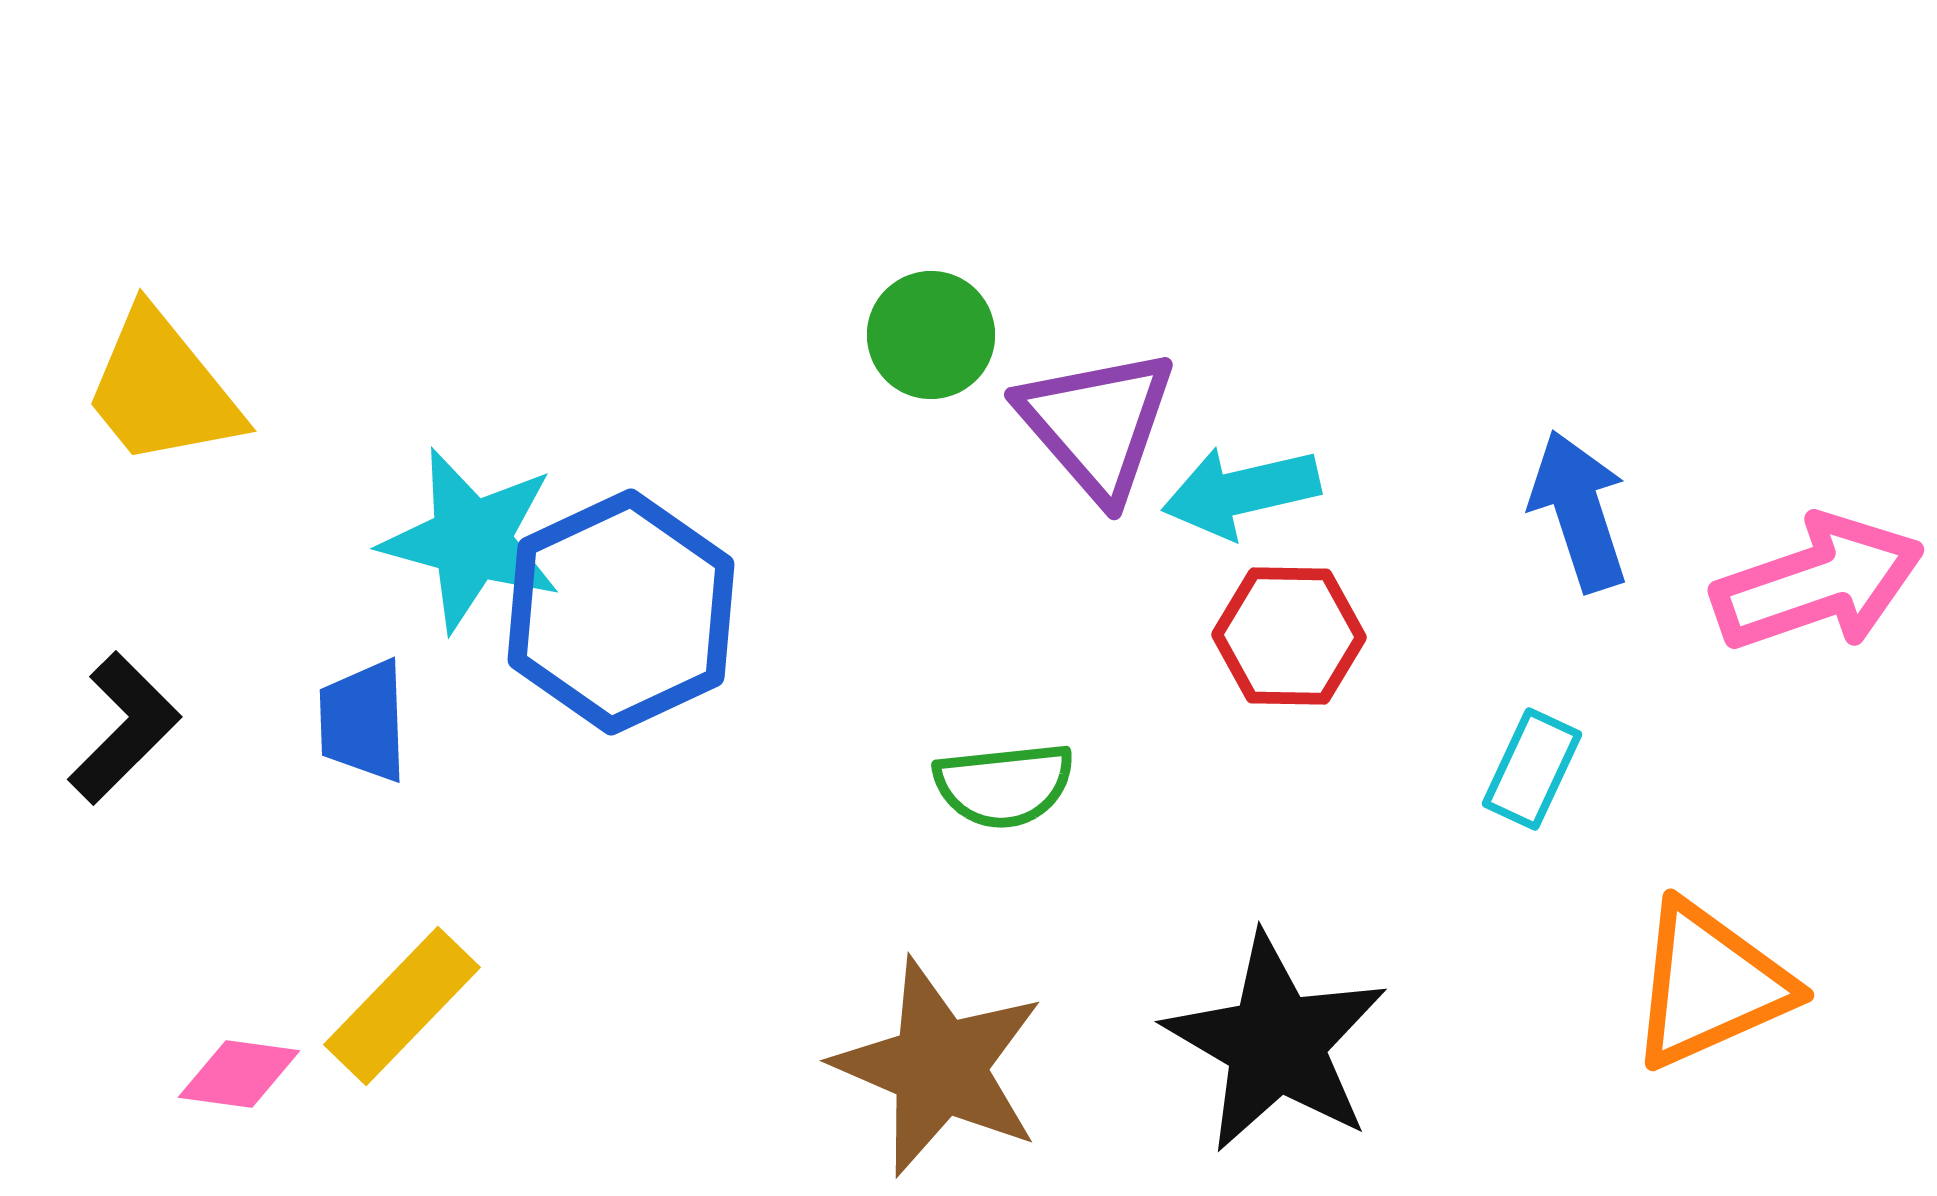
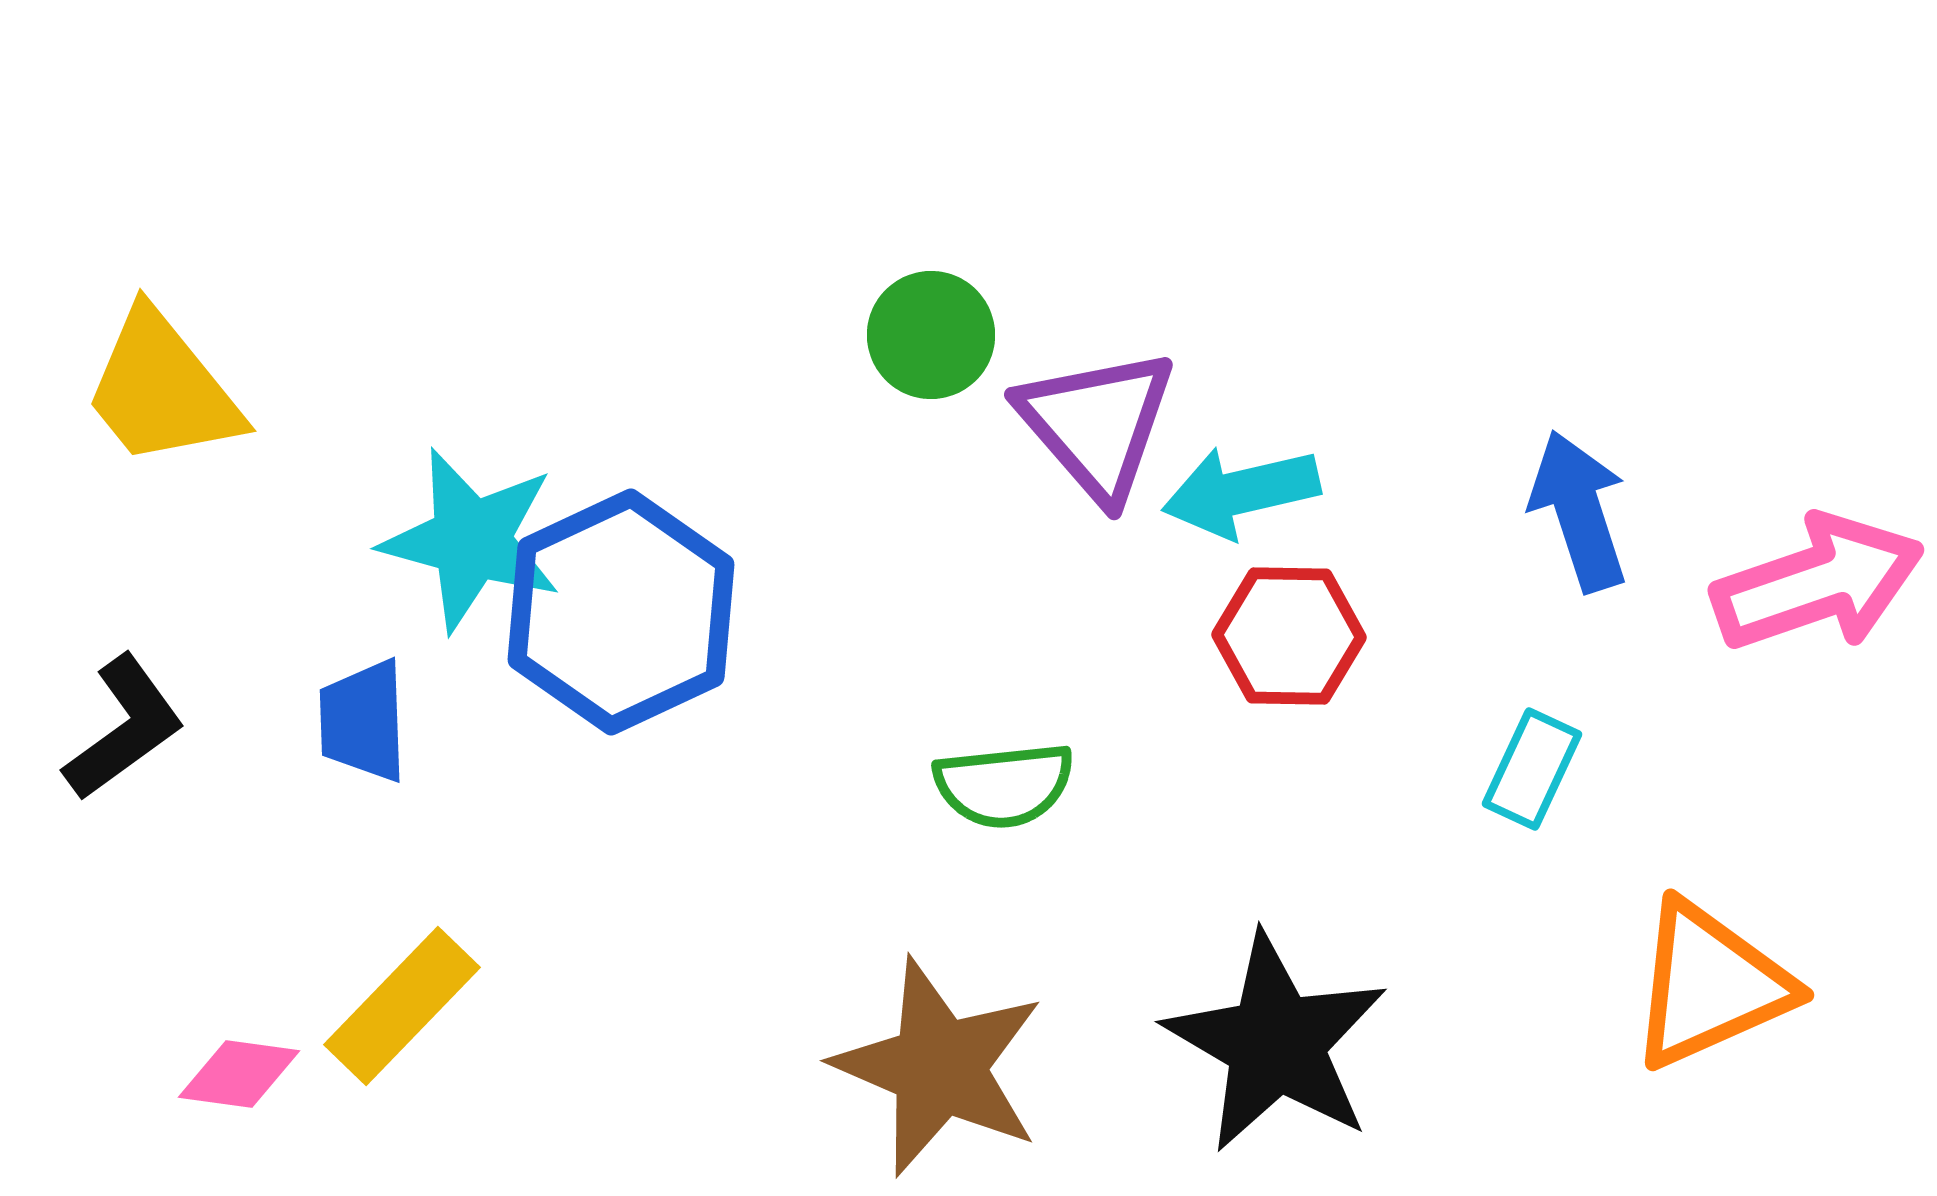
black L-shape: rotated 9 degrees clockwise
